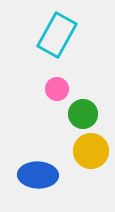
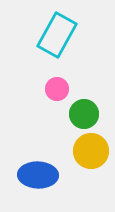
green circle: moved 1 px right
